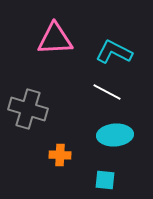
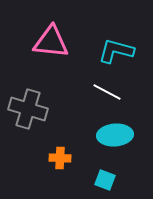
pink triangle: moved 4 px left, 3 px down; rotated 9 degrees clockwise
cyan L-shape: moved 2 px right, 1 px up; rotated 12 degrees counterclockwise
orange cross: moved 3 px down
cyan square: rotated 15 degrees clockwise
